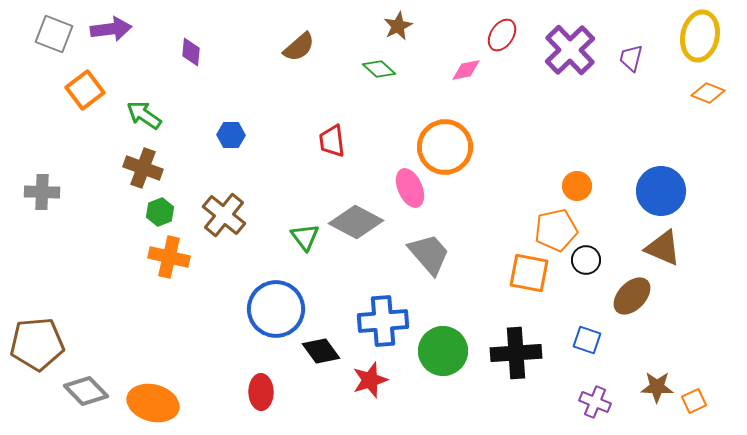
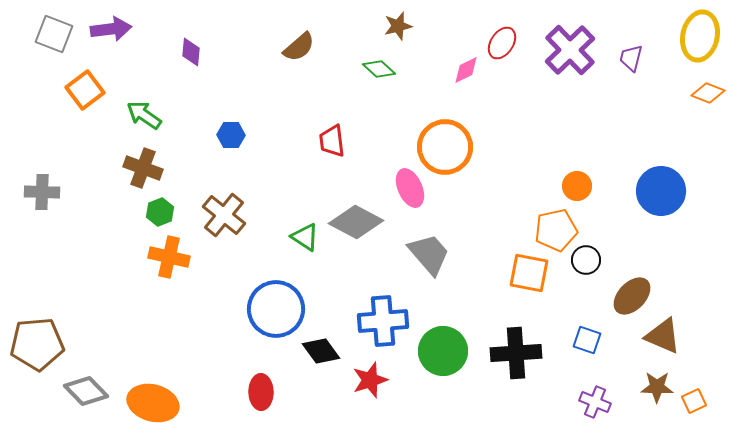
brown star at (398, 26): rotated 12 degrees clockwise
red ellipse at (502, 35): moved 8 px down
pink diamond at (466, 70): rotated 16 degrees counterclockwise
green triangle at (305, 237): rotated 20 degrees counterclockwise
brown triangle at (663, 248): moved 88 px down
